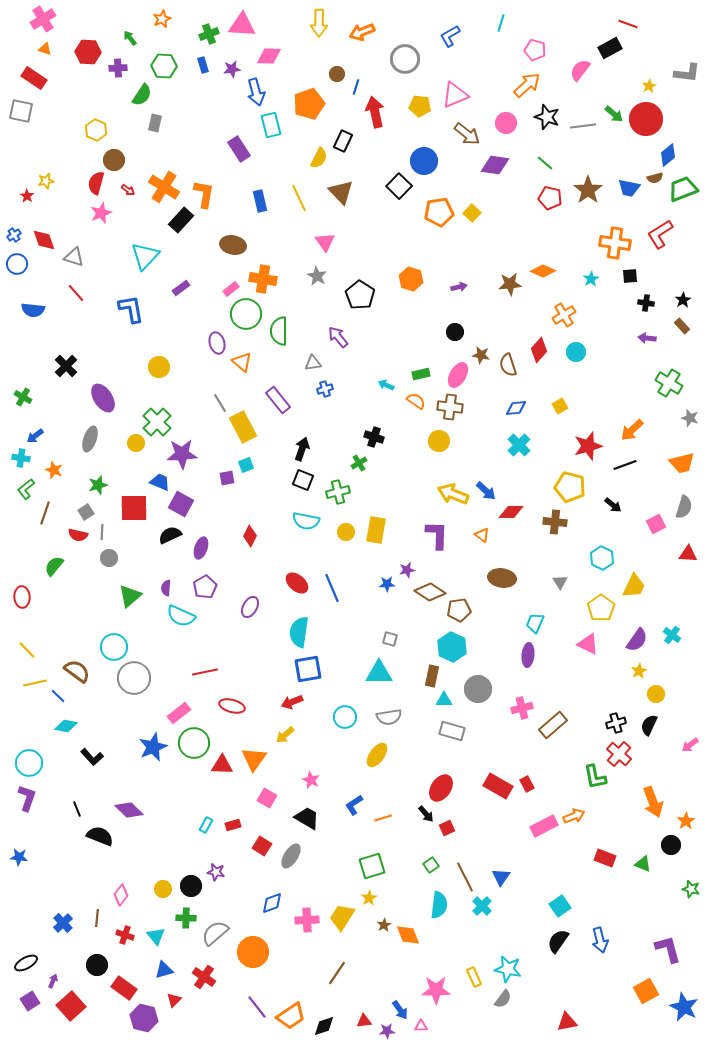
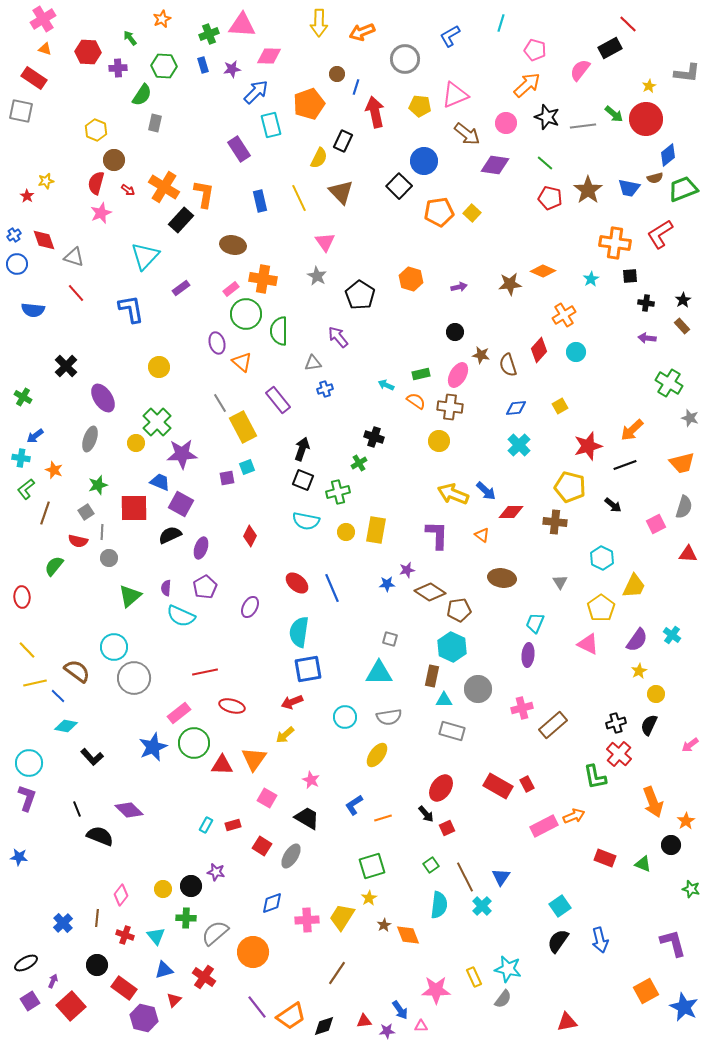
red line at (628, 24): rotated 24 degrees clockwise
blue arrow at (256, 92): rotated 120 degrees counterclockwise
cyan square at (246, 465): moved 1 px right, 2 px down
red semicircle at (78, 535): moved 6 px down
purple L-shape at (668, 949): moved 5 px right, 6 px up
